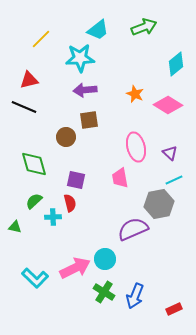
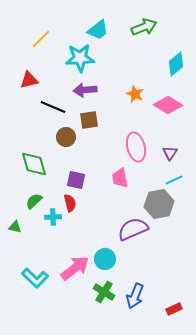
black line: moved 29 px right
purple triangle: rotated 21 degrees clockwise
pink arrow: rotated 12 degrees counterclockwise
